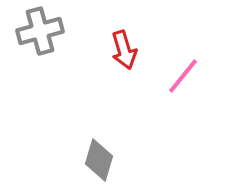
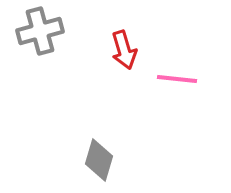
pink line: moved 6 px left, 3 px down; rotated 57 degrees clockwise
